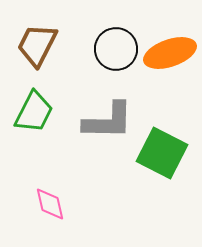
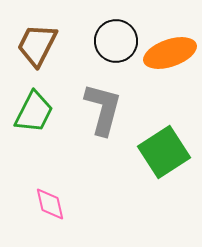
black circle: moved 8 px up
gray L-shape: moved 5 px left, 12 px up; rotated 76 degrees counterclockwise
green square: moved 2 px right, 1 px up; rotated 30 degrees clockwise
